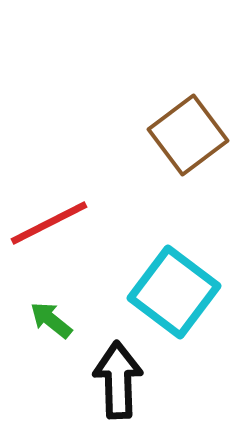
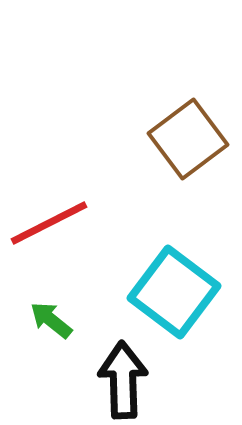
brown square: moved 4 px down
black arrow: moved 5 px right
